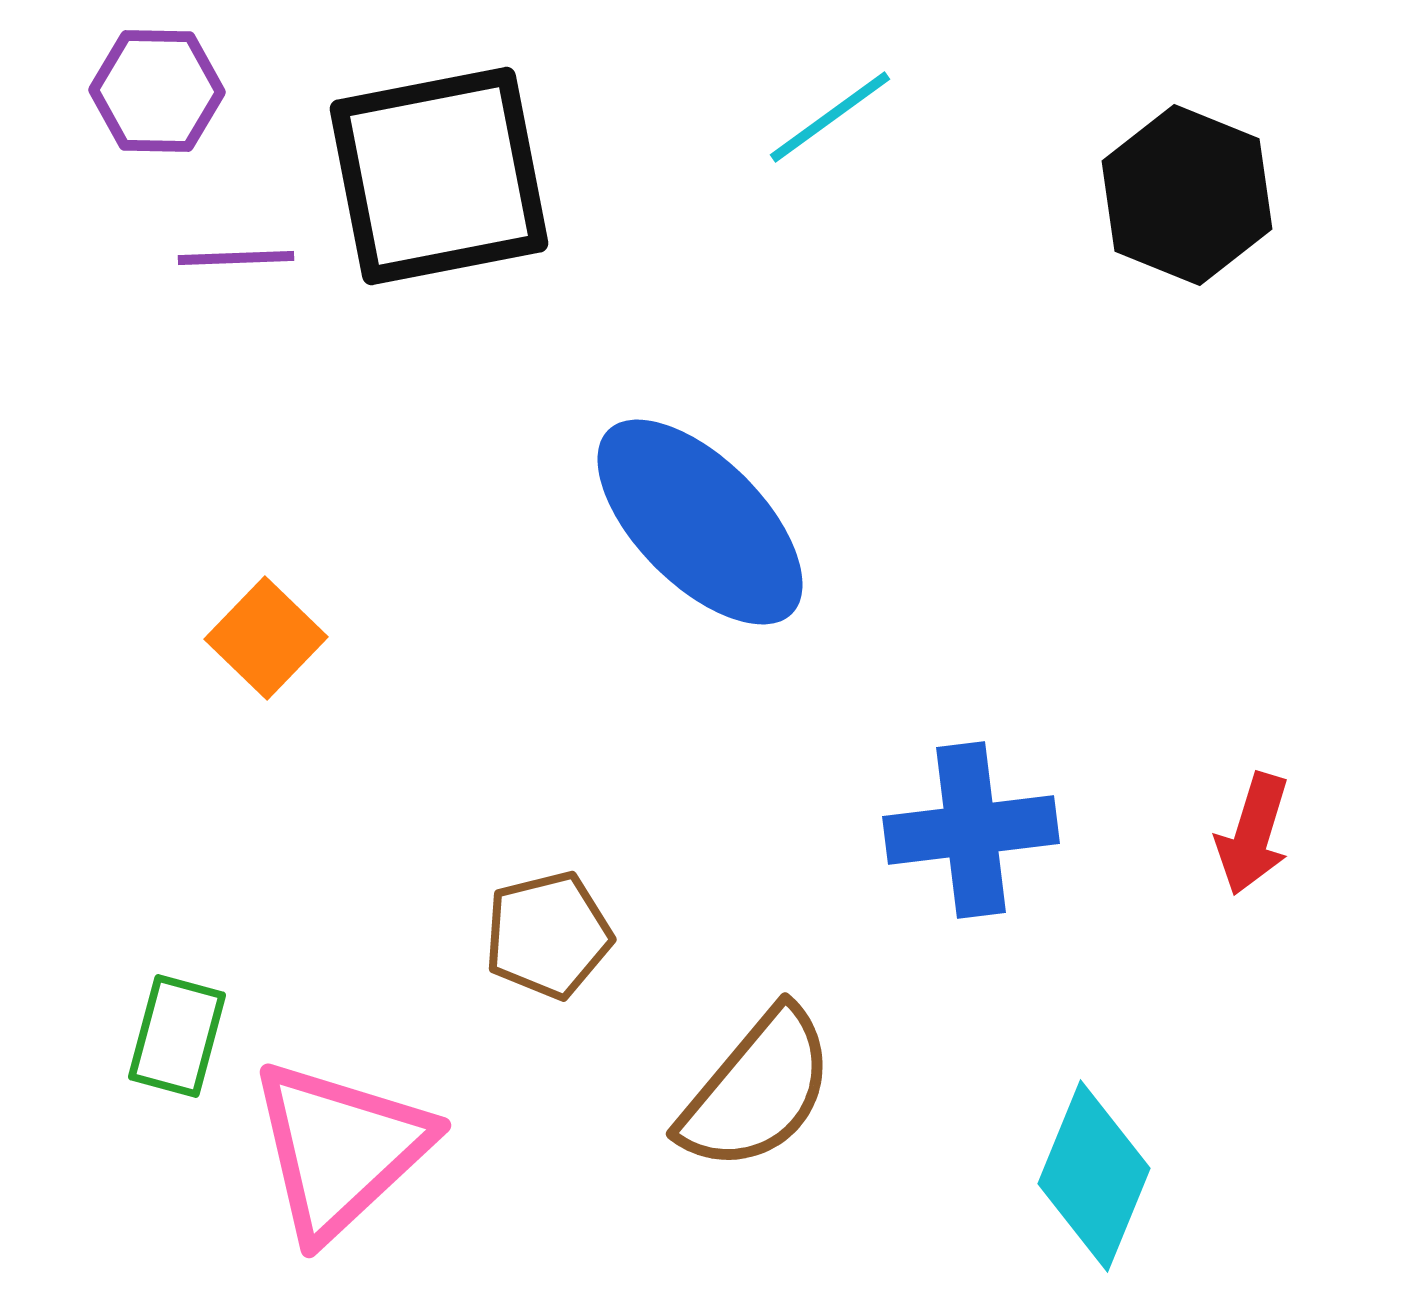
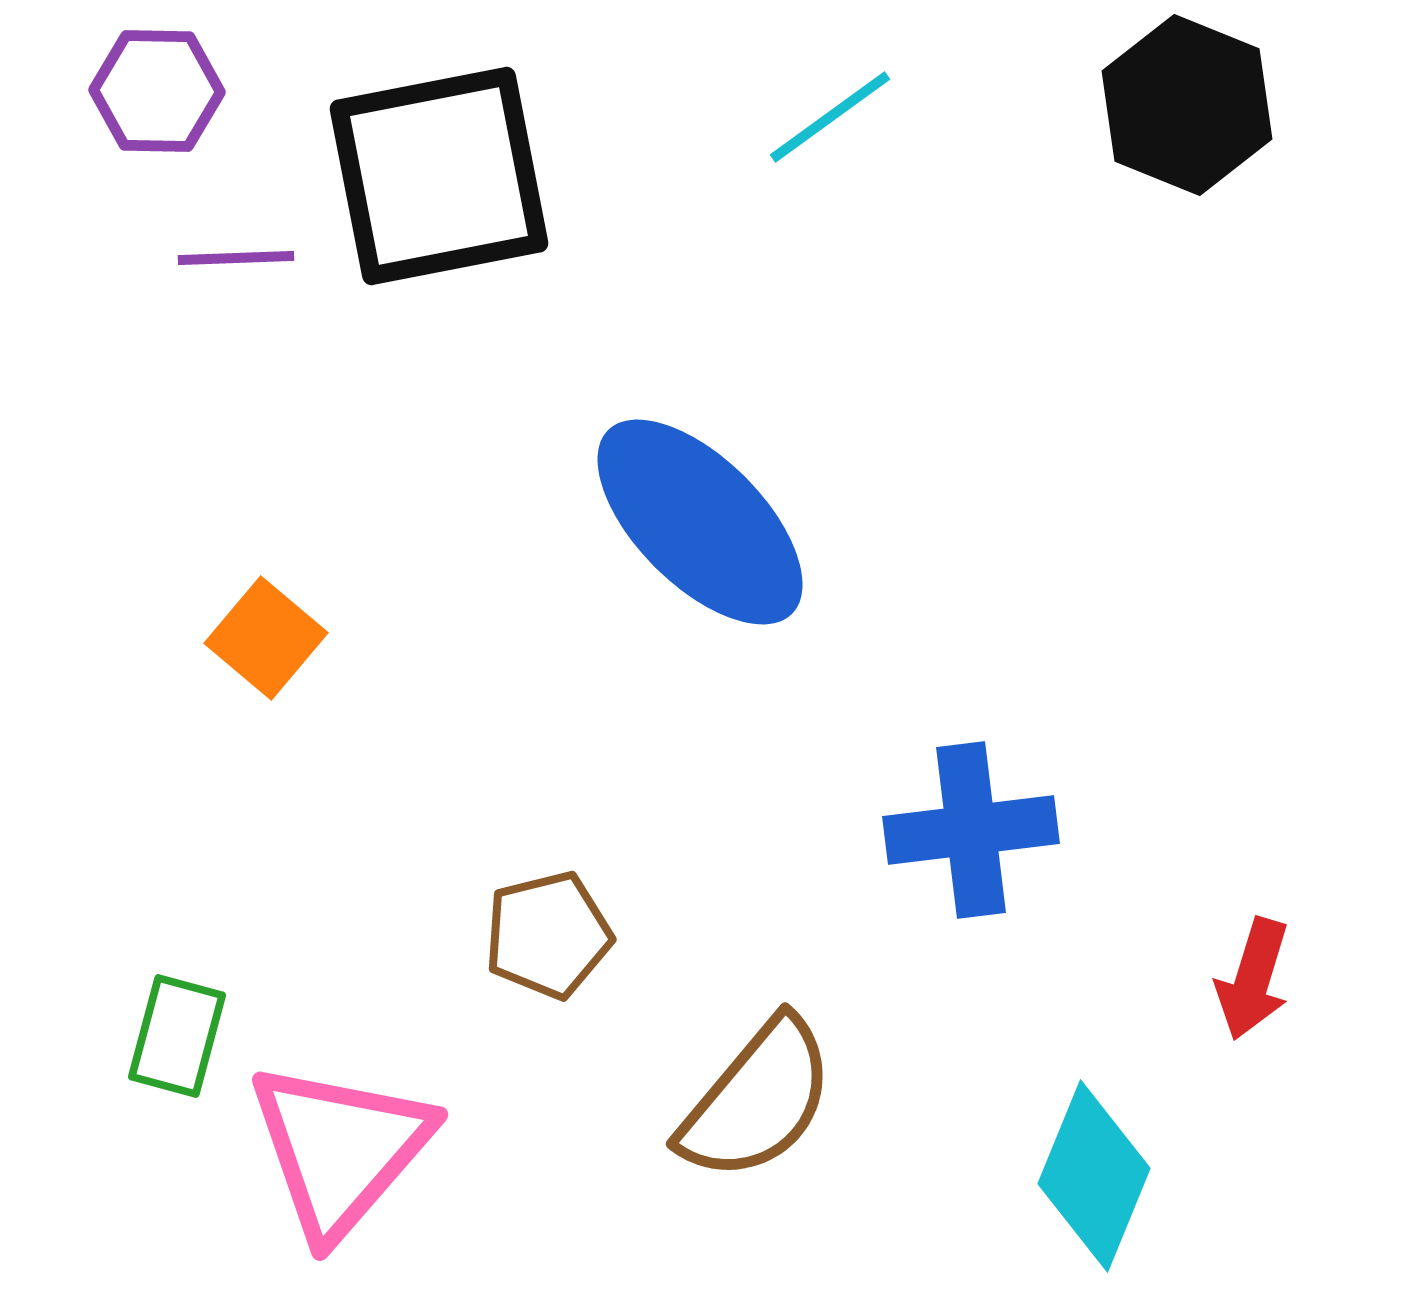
black hexagon: moved 90 px up
orange square: rotated 4 degrees counterclockwise
red arrow: moved 145 px down
brown semicircle: moved 10 px down
pink triangle: rotated 6 degrees counterclockwise
